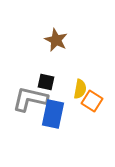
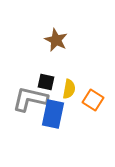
yellow semicircle: moved 11 px left
orange square: moved 1 px right, 1 px up
